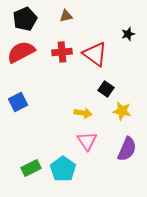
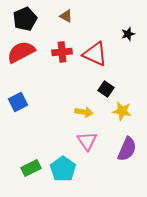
brown triangle: rotated 40 degrees clockwise
red triangle: rotated 12 degrees counterclockwise
yellow arrow: moved 1 px right, 1 px up
